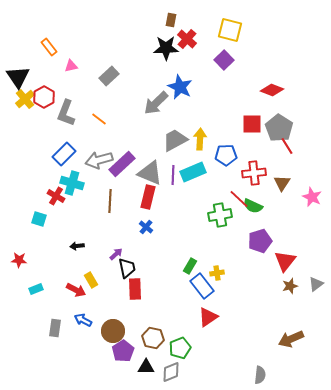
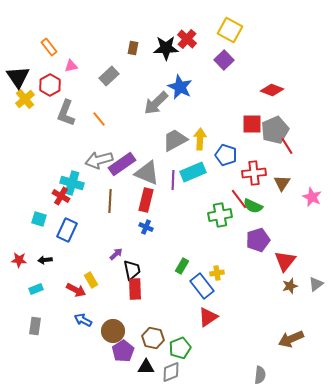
brown rectangle at (171, 20): moved 38 px left, 28 px down
yellow square at (230, 30): rotated 15 degrees clockwise
red hexagon at (44, 97): moved 6 px right, 12 px up
orange line at (99, 119): rotated 14 degrees clockwise
gray pentagon at (279, 128): moved 4 px left, 2 px down; rotated 16 degrees clockwise
blue rectangle at (64, 154): moved 3 px right, 76 px down; rotated 20 degrees counterclockwise
blue pentagon at (226, 155): rotated 20 degrees clockwise
purple rectangle at (122, 164): rotated 8 degrees clockwise
gray triangle at (150, 173): moved 3 px left
purple line at (173, 175): moved 5 px down
red cross at (56, 196): moved 5 px right
red rectangle at (148, 197): moved 2 px left, 3 px down
red line at (239, 199): rotated 10 degrees clockwise
blue cross at (146, 227): rotated 16 degrees counterclockwise
purple pentagon at (260, 241): moved 2 px left, 1 px up
black arrow at (77, 246): moved 32 px left, 14 px down
green rectangle at (190, 266): moved 8 px left
black trapezoid at (127, 268): moved 5 px right, 2 px down
gray rectangle at (55, 328): moved 20 px left, 2 px up
